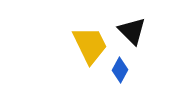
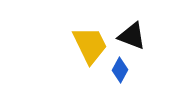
black triangle: moved 5 px down; rotated 24 degrees counterclockwise
